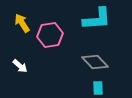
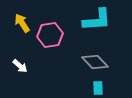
cyan L-shape: moved 1 px down
